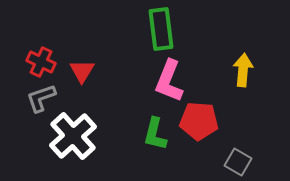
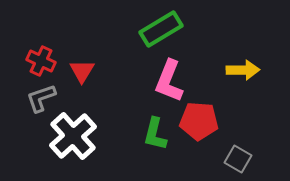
green rectangle: rotated 66 degrees clockwise
red cross: moved 1 px up
yellow arrow: rotated 84 degrees clockwise
gray square: moved 3 px up
